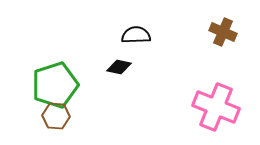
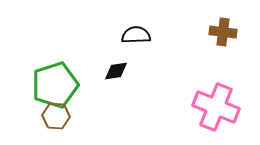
brown cross: rotated 16 degrees counterclockwise
black diamond: moved 3 px left, 4 px down; rotated 20 degrees counterclockwise
